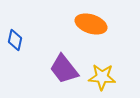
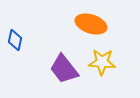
yellow star: moved 15 px up
